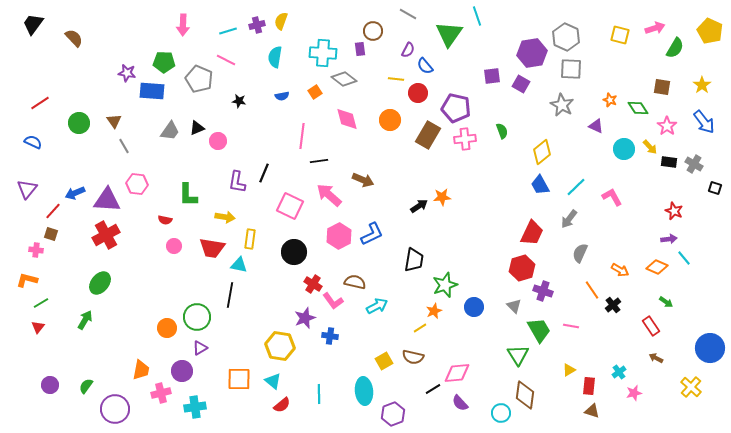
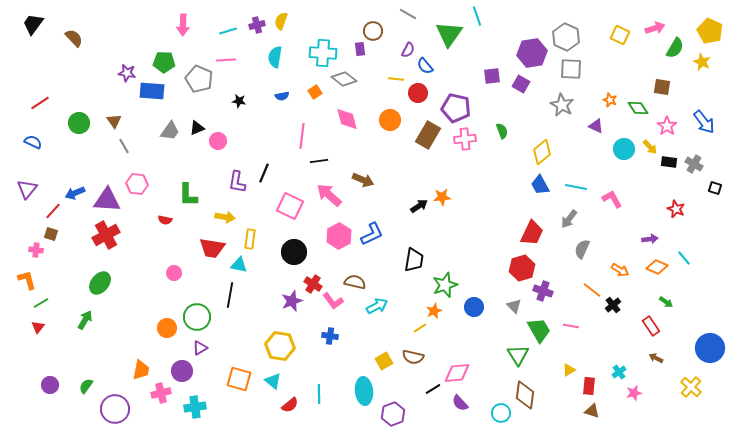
yellow square at (620, 35): rotated 12 degrees clockwise
pink line at (226, 60): rotated 30 degrees counterclockwise
yellow star at (702, 85): moved 23 px up; rotated 12 degrees counterclockwise
cyan line at (576, 187): rotated 55 degrees clockwise
pink L-shape at (612, 197): moved 2 px down
red star at (674, 211): moved 2 px right, 2 px up
purple arrow at (669, 239): moved 19 px left
pink circle at (174, 246): moved 27 px down
gray semicircle at (580, 253): moved 2 px right, 4 px up
orange L-shape at (27, 280): rotated 60 degrees clockwise
orange line at (592, 290): rotated 18 degrees counterclockwise
purple star at (305, 318): moved 13 px left, 17 px up
orange square at (239, 379): rotated 15 degrees clockwise
red semicircle at (282, 405): moved 8 px right
